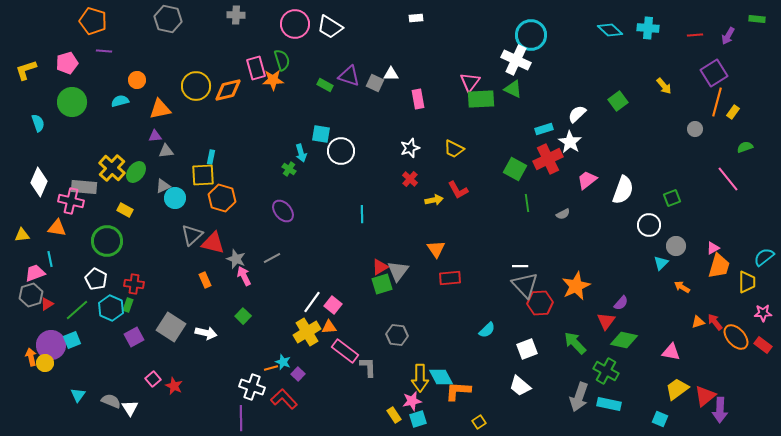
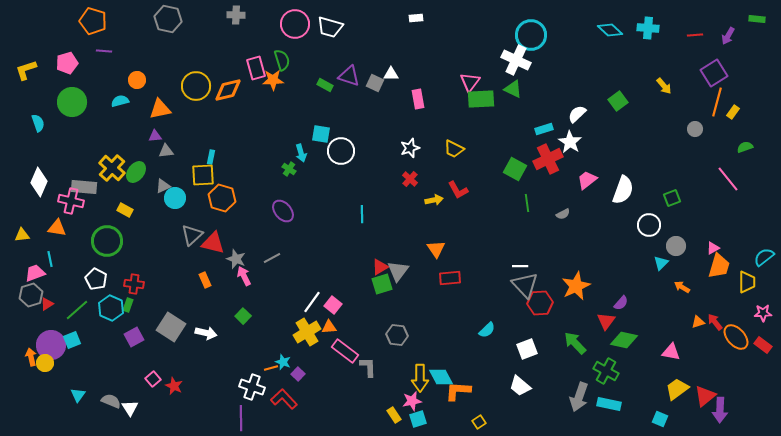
white trapezoid at (330, 27): rotated 16 degrees counterclockwise
